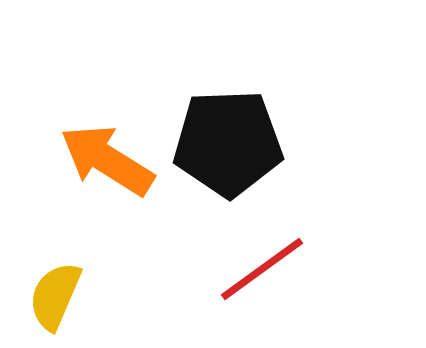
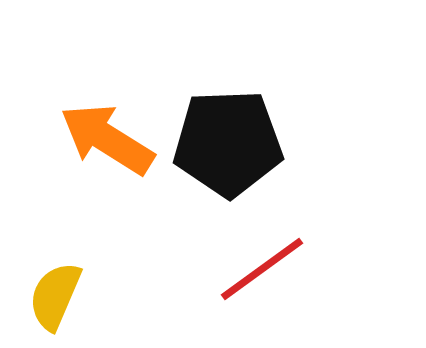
orange arrow: moved 21 px up
